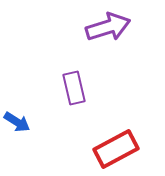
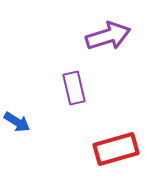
purple arrow: moved 9 px down
red rectangle: rotated 12 degrees clockwise
